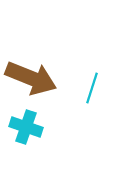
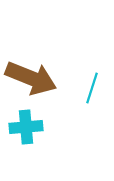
cyan cross: rotated 24 degrees counterclockwise
